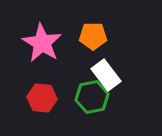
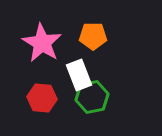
white rectangle: moved 27 px left; rotated 16 degrees clockwise
